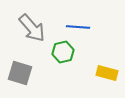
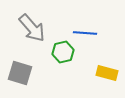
blue line: moved 7 px right, 6 px down
